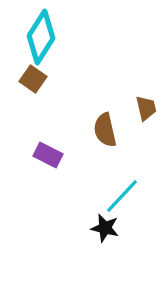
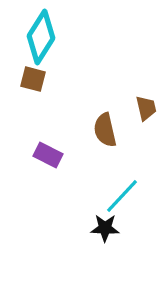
brown square: rotated 20 degrees counterclockwise
black star: rotated 12 degrees counterclockwise
